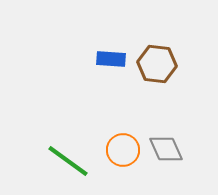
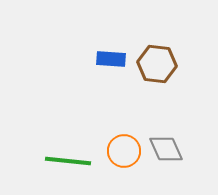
orange circle: moved 1 px right, 1 px down
green line: rotated 30 degrees counterclockwise
